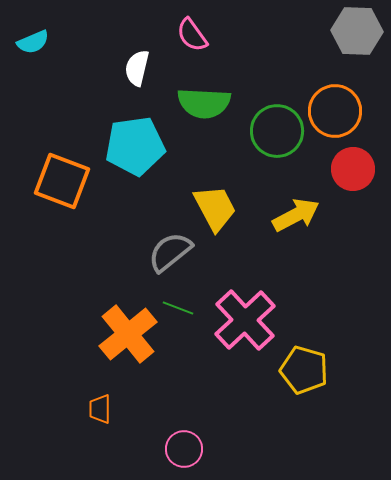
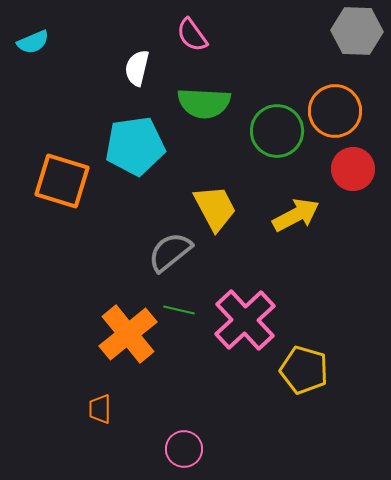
orange square: rotated 4 degrees counterclockwise
green line: moved 1 px right, 2 px down; rotated 8 degrees counterclockwise
